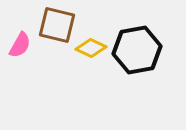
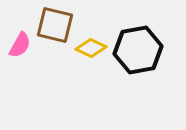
brown square: moved 2 px left
black hexagon: moved 1 px right
